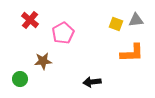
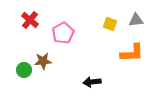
yellow square: moved 6 px left
green circle: moved 4 px right, 9 px up
